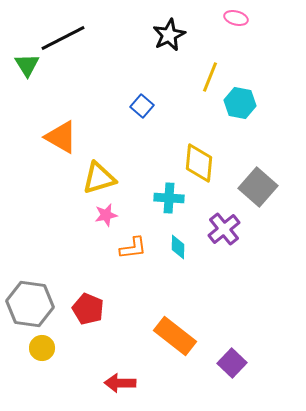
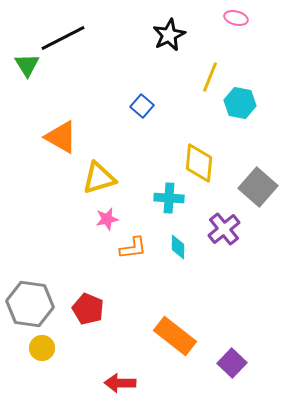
pink star: moved 1 px right, 4 px down
